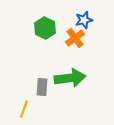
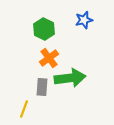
green hexagon: moved 1 px left, 1 px down
orange cross: moved 26 px left, 20 px down
